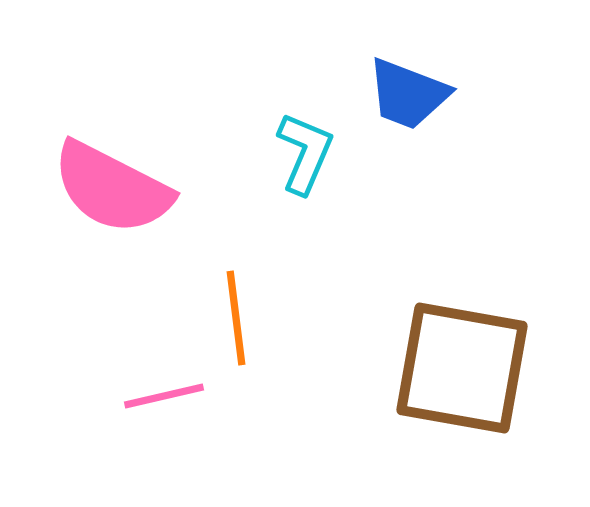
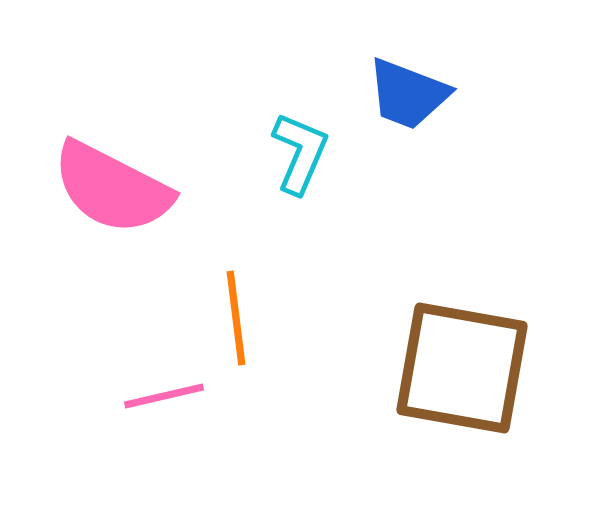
cyan L-shape: moved 5 px left
